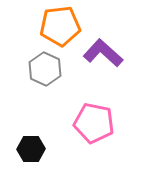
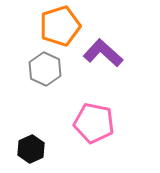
orange pentagon: rotated 12 degrees counterclockwise
black hexagon: rotated 24 degrees counterclockwise
